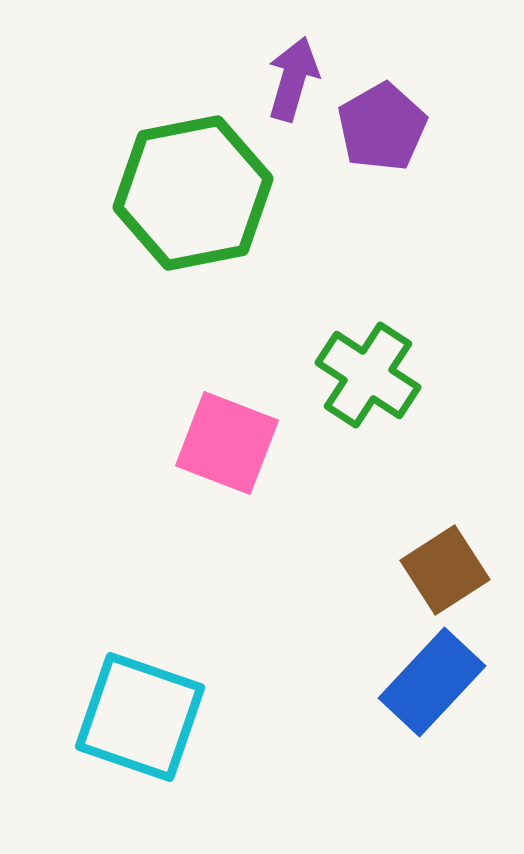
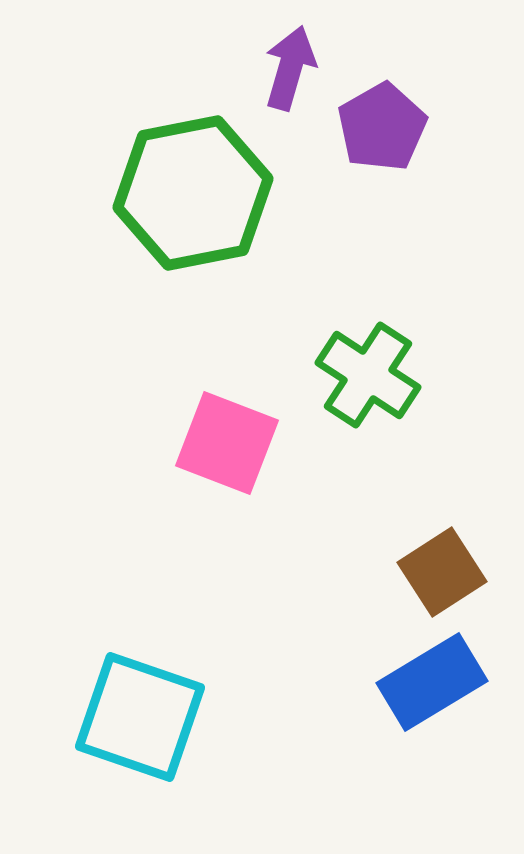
purple arrow: moved 3 px left, 11 px up
brown square: moved 3 px left, 2 px down
blue rectangle: rotated 16 degrees clockwise
